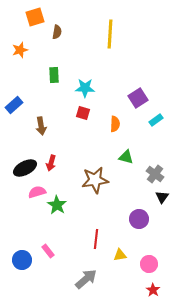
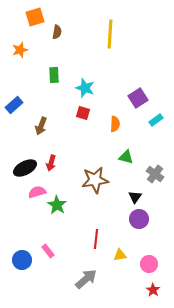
cyan star: rotated 18 degrees clockwise
brown arrow: rotated 30 degrees clockwise
black triangle: moved 27 px left
